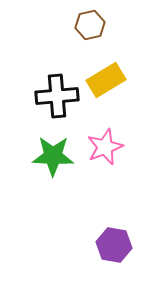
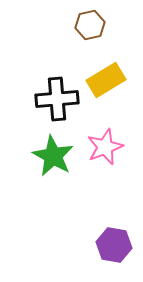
black cross: moved 3 px down
green star: rotated 27 degrees clockwise
